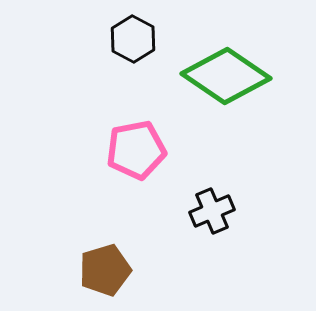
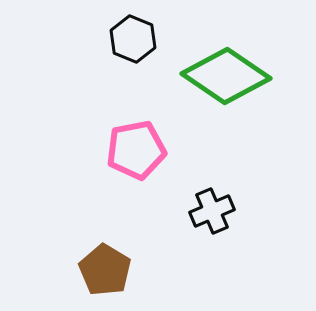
black hexagon: rotated 6 degrees counterclockwise
brown pentagon: rotated 24 degrees counterclockwise
